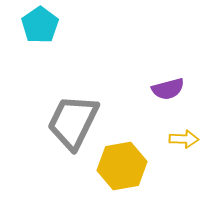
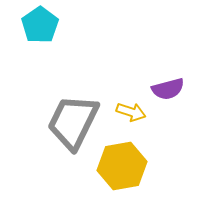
yellow arrow: moved 53 px left, 27 px up; rotated 16 degrees clockwise
